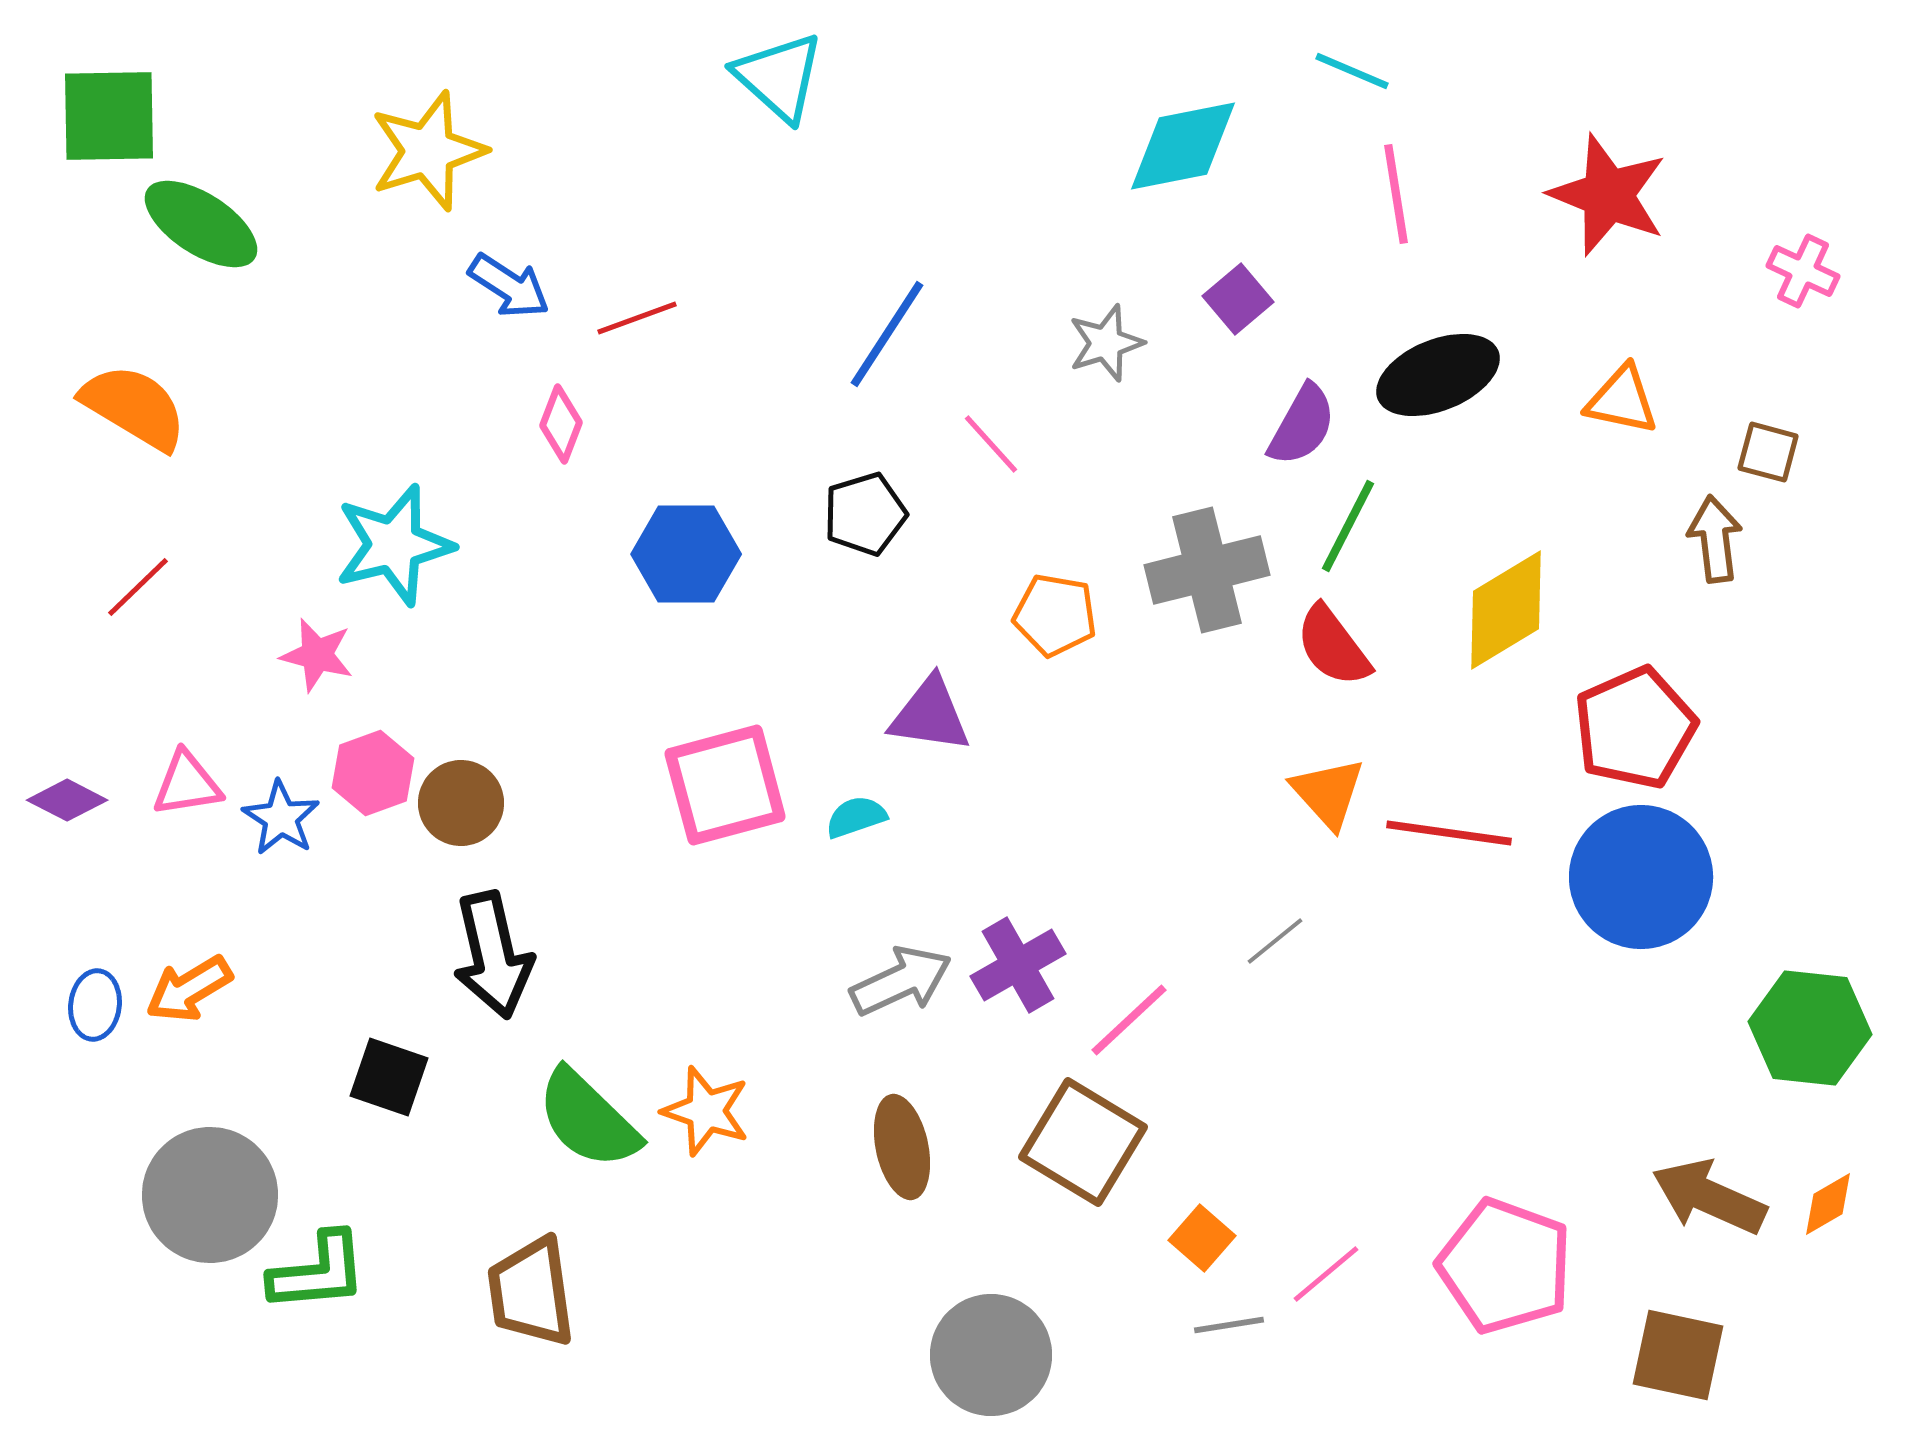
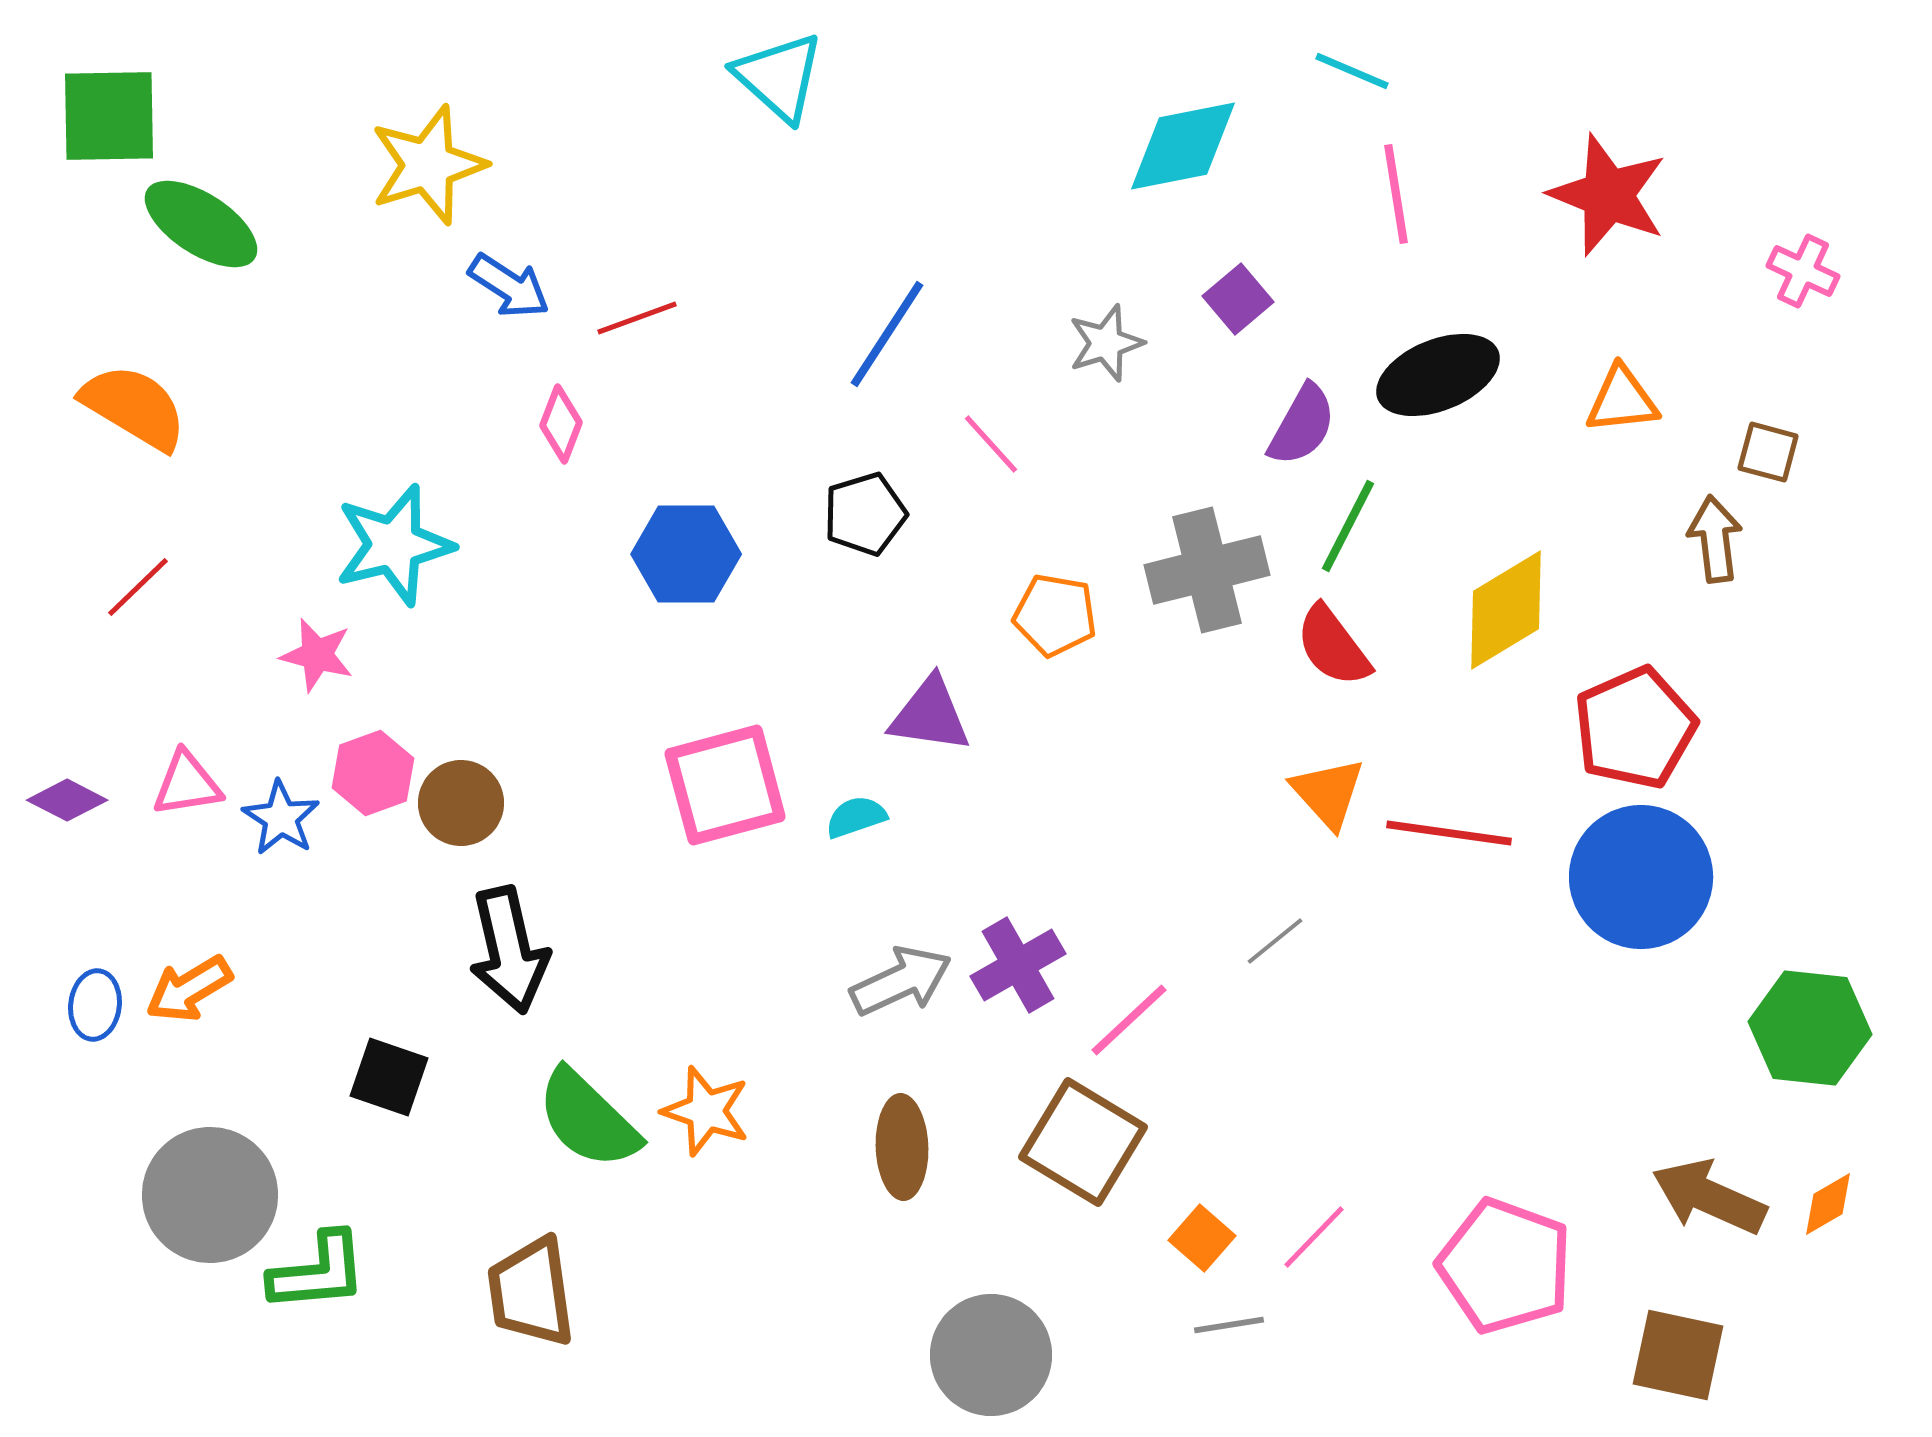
yellow star at (428, 151): moved 14 px down
orange triangle at (1622, 400): rotated 18 degrees counterclockwise
black arrow at (493, 955): moved 16 px right, 5 px up
brown ellipse at (902, 1147): rotated 10 degrees clockwise
pink line at (1326, 1274): moved 12 px left, 37 px up; rotated 6 degrees counterclockwise
